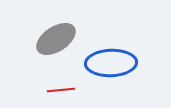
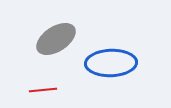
red line: moved 18 px left
